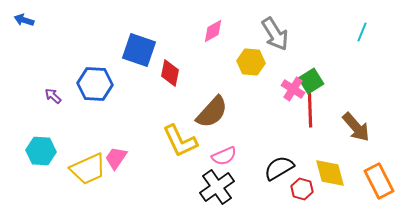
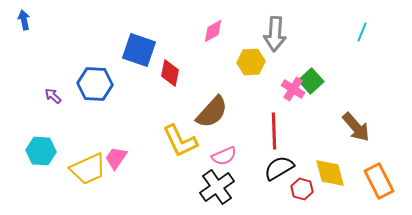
blue arrow: rotated 60 degrees clockwise
gray arrow: rotated 36 degrees clockwise
yellow hexagon: rotated 8 degrees counterclockwise
green square: rotated 10 degrees counterclockwise
red line: moved 36 px left, 22 px down
